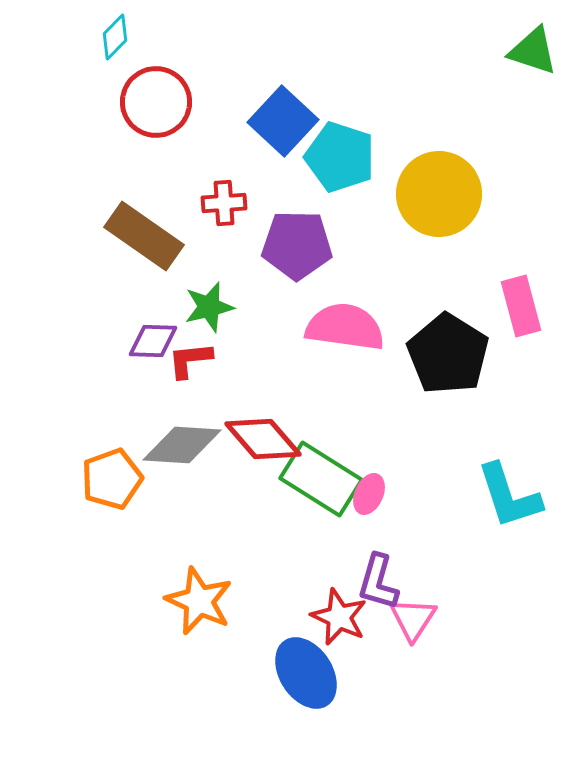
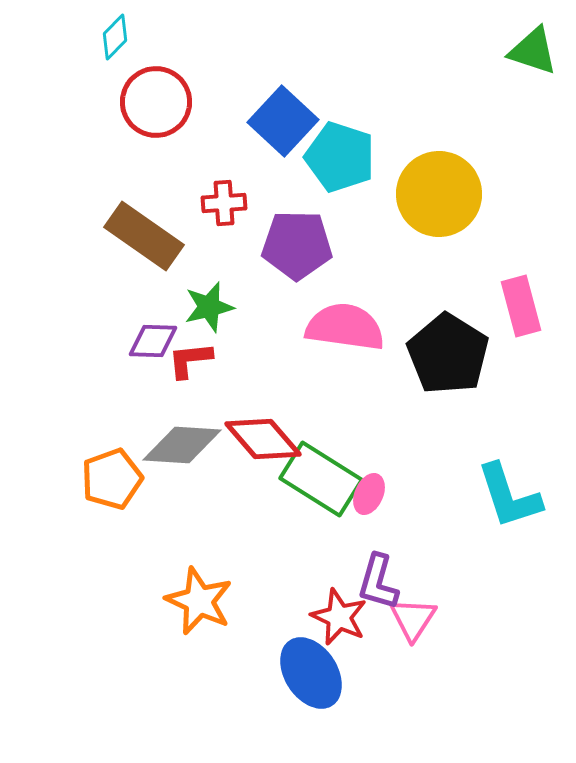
blue ellipse: moved 5 px right
